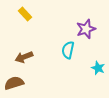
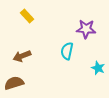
yellow rectangle: moved 2 px right, 2 px down
purple star: rotated 24 degrees clockwise
cyan semicircle: moved 1 px left, 1 px down
brown arrow: moved 2 px left, 1 px up
